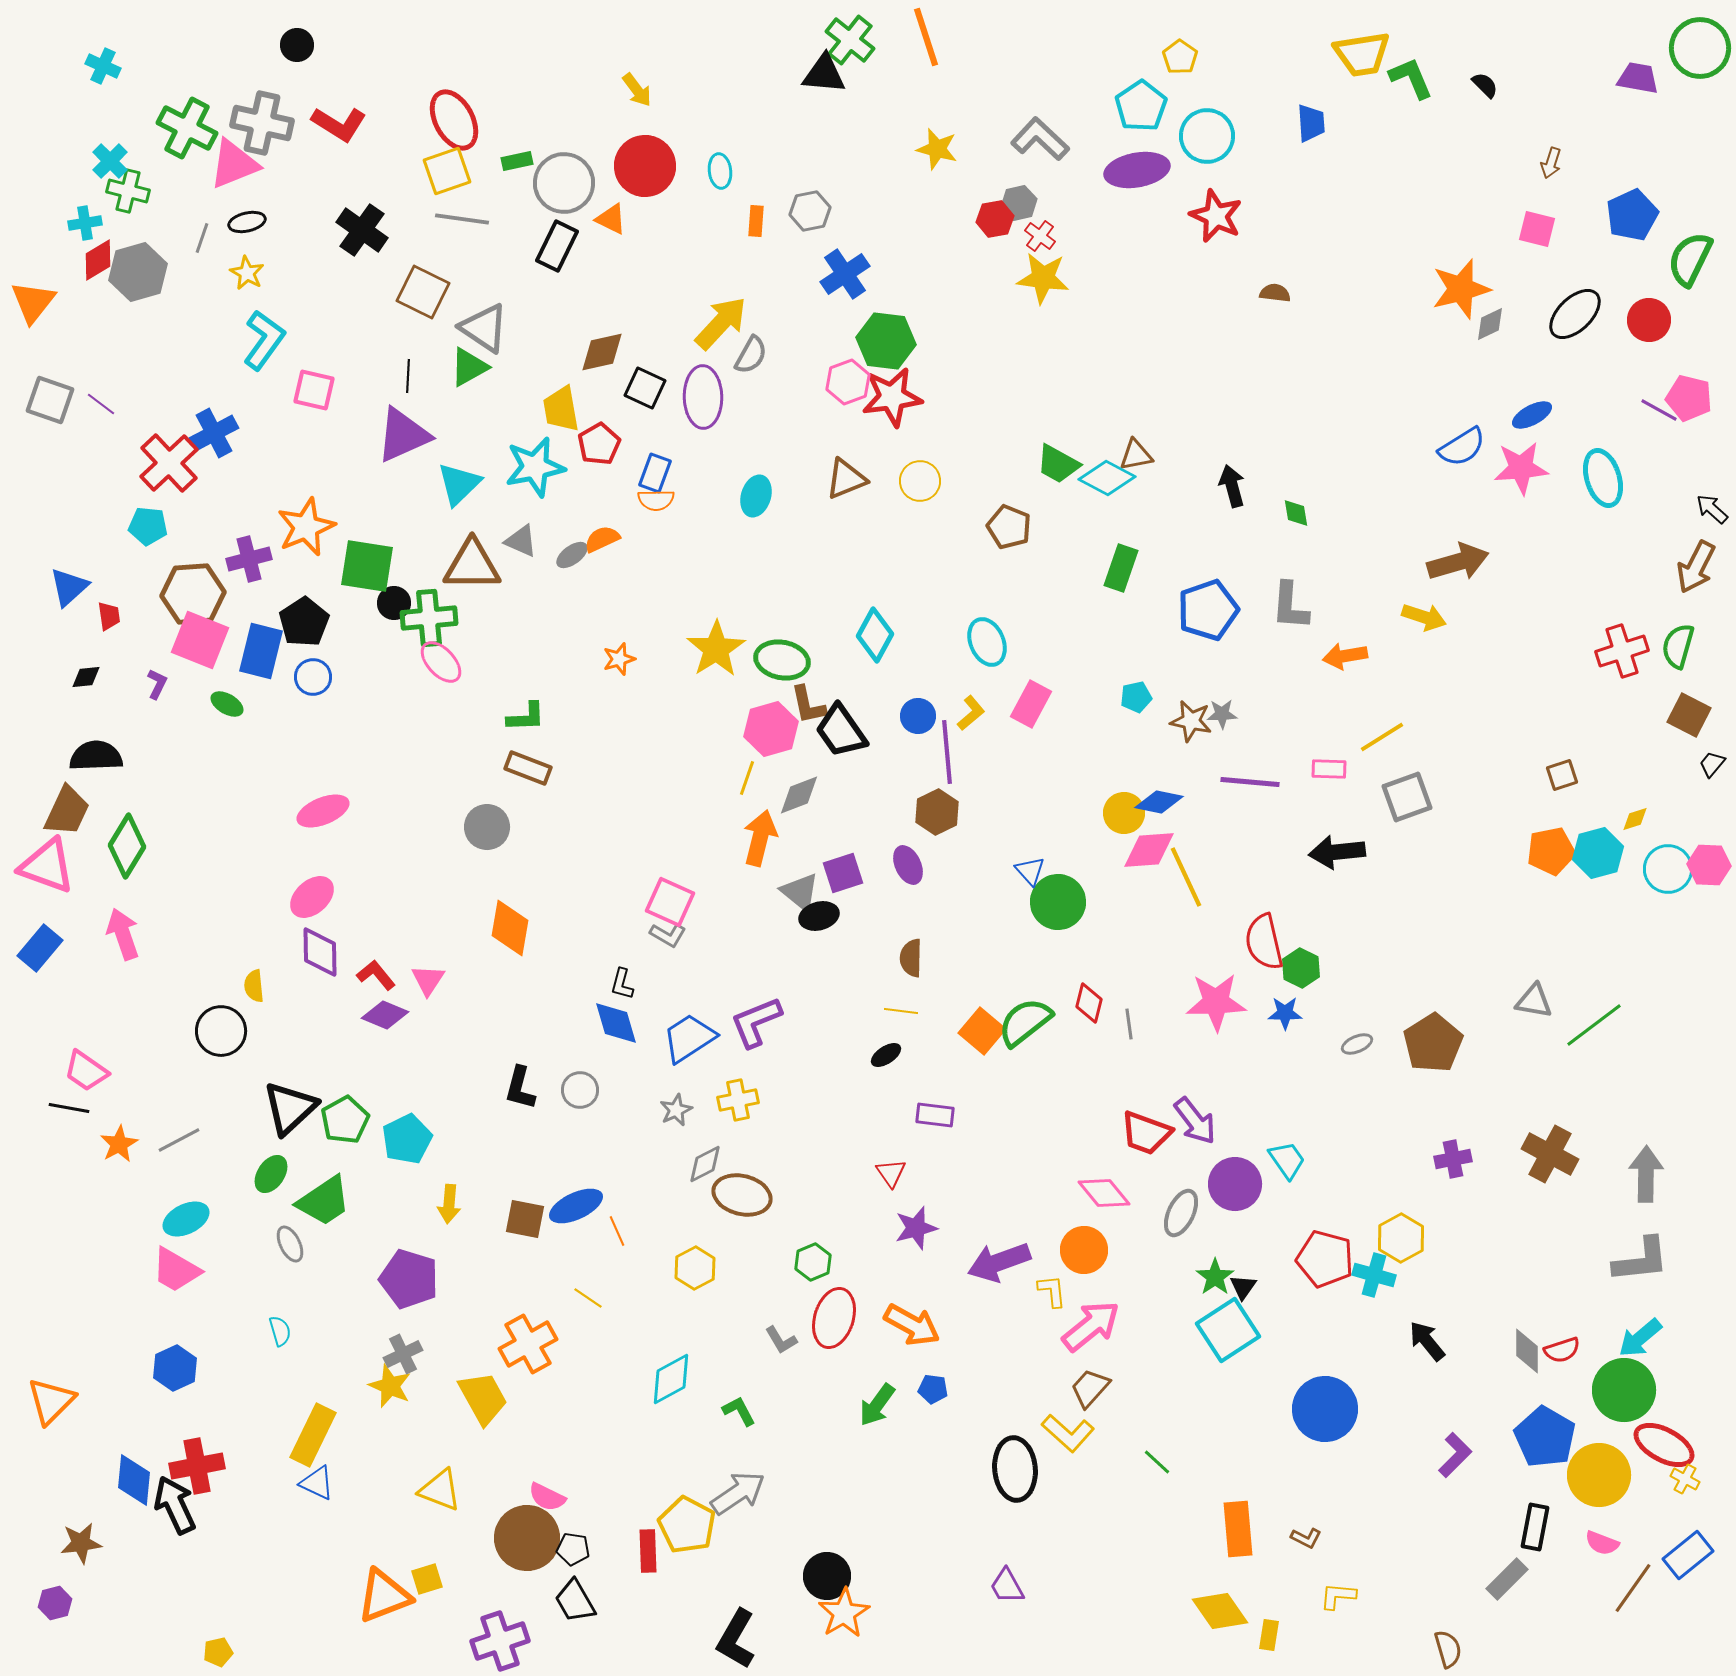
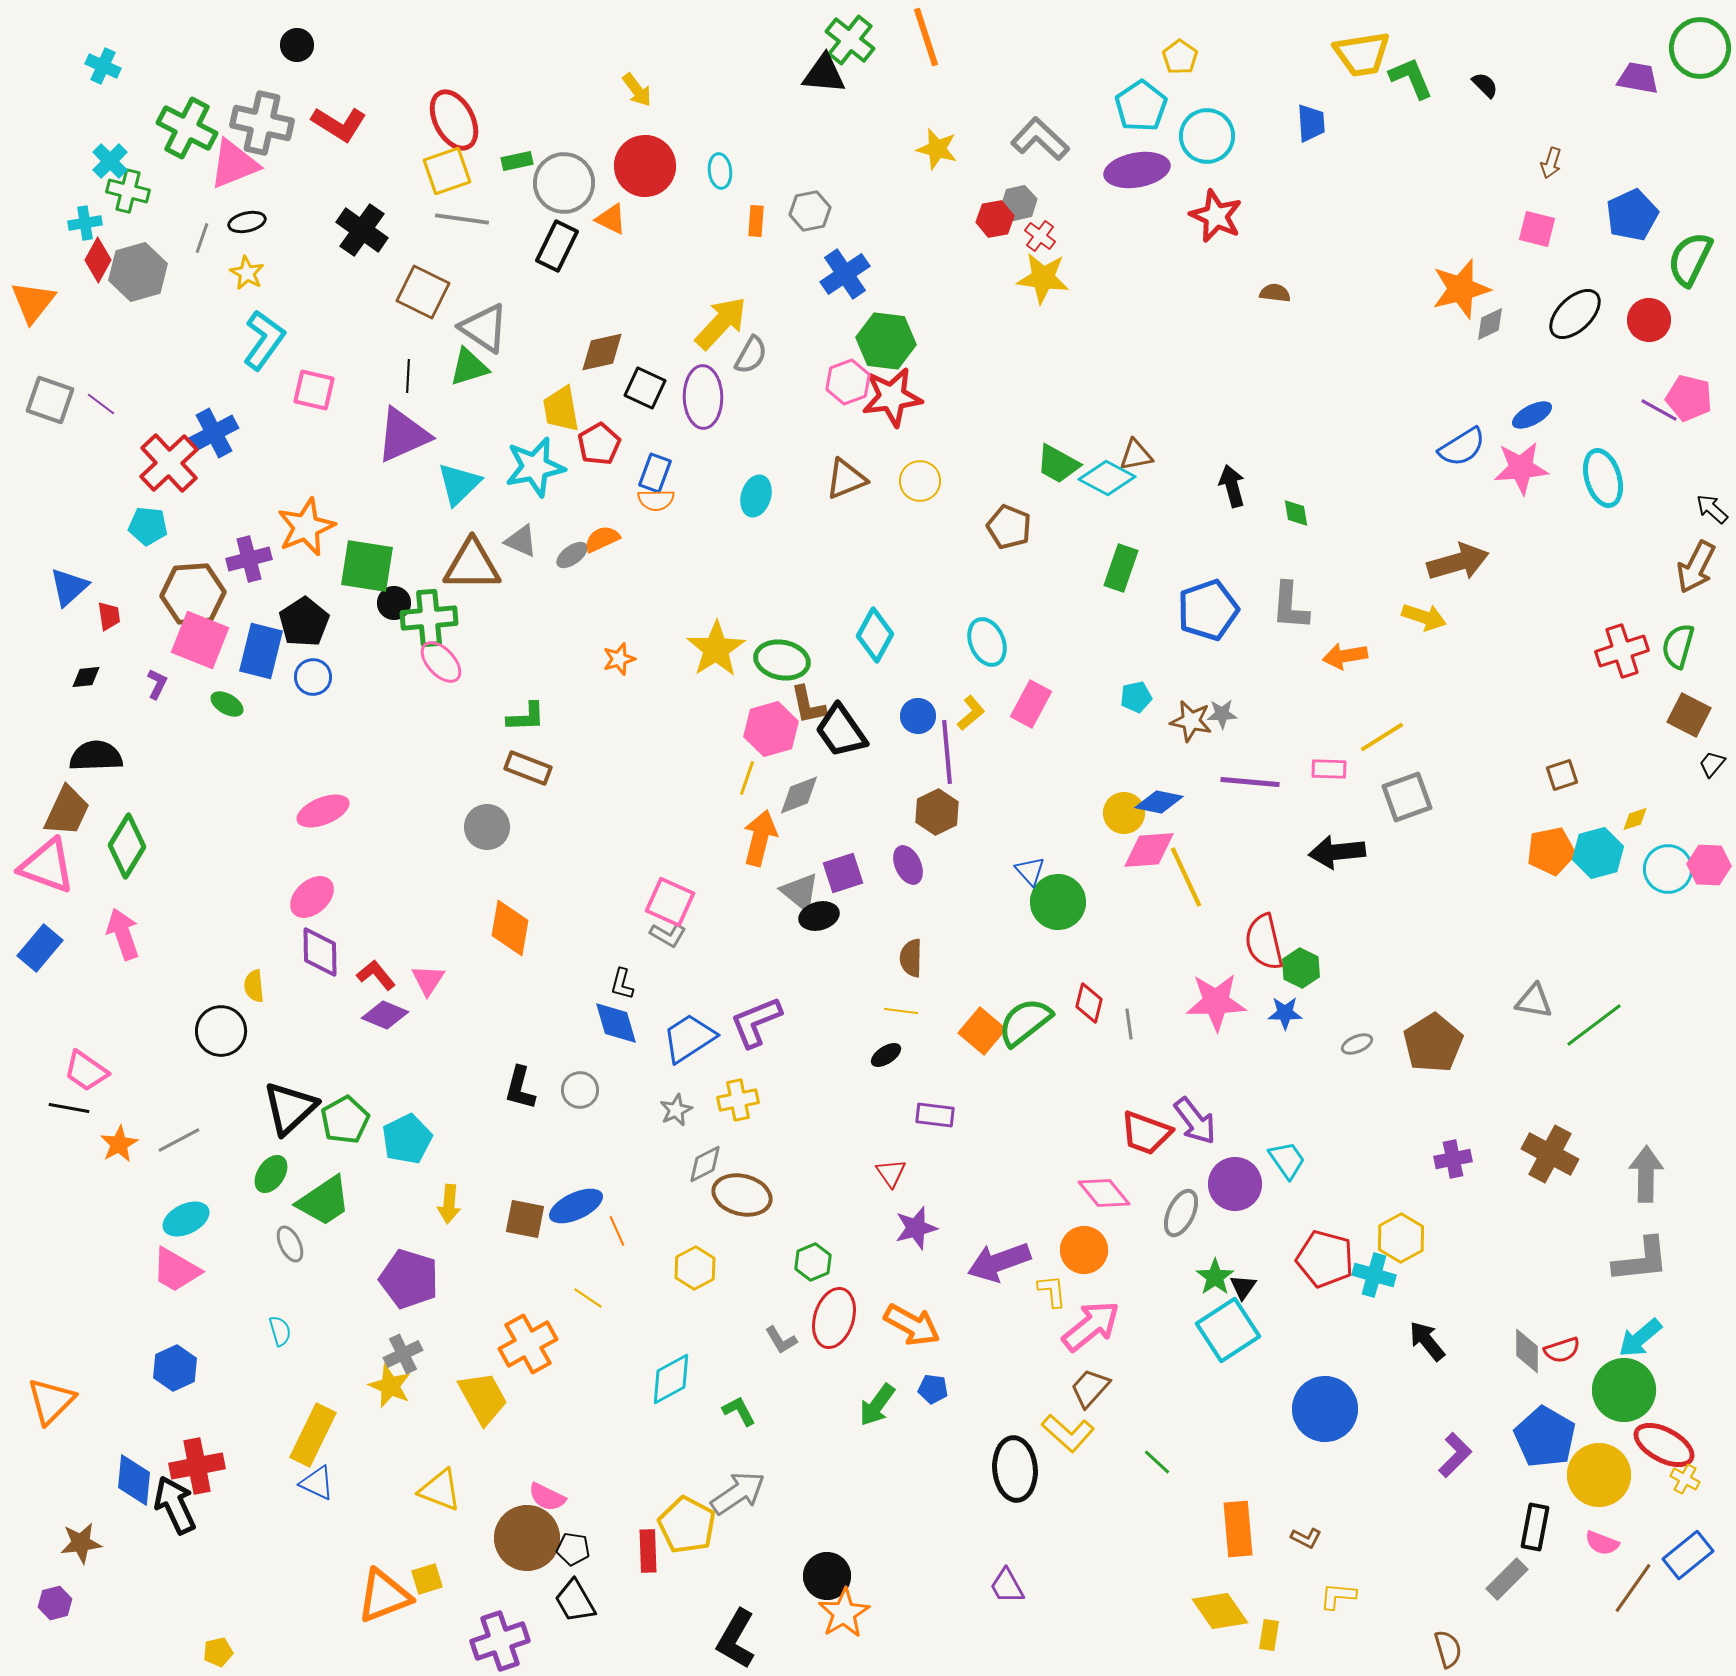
red diamond at (98, 260): rotated 30 degrees counterclockwise
green triangle at (469, 367): rotated 12 degrees clockwise
